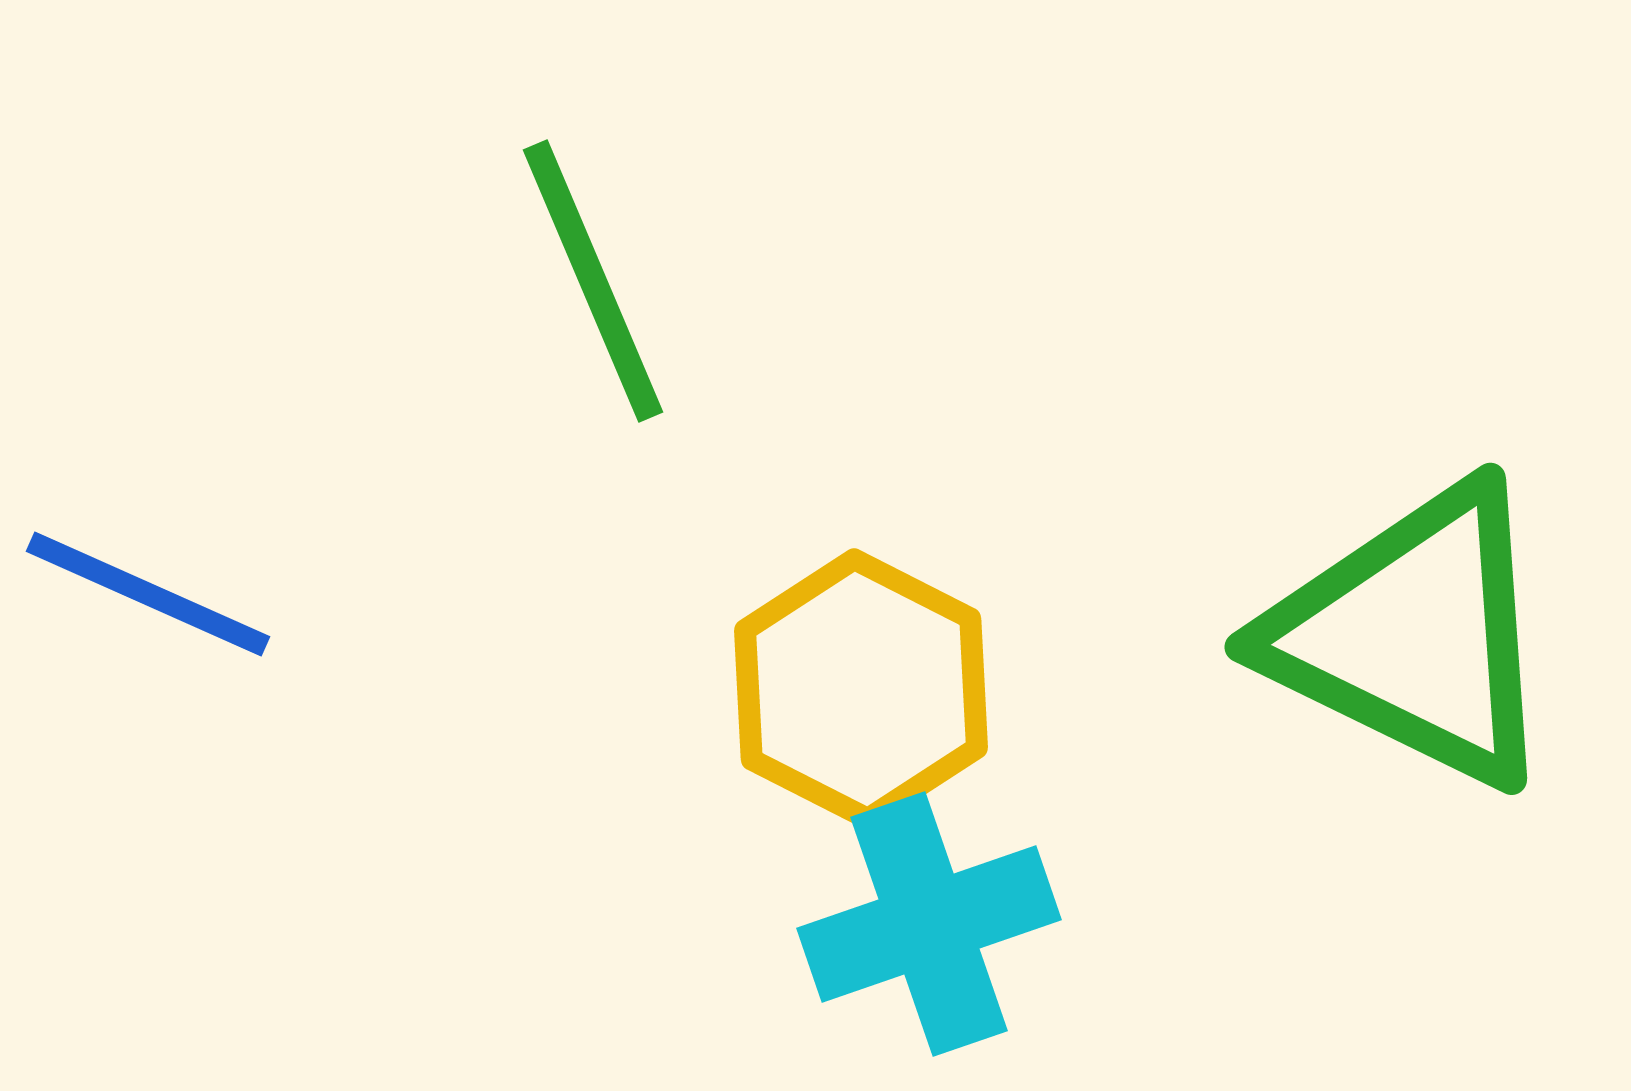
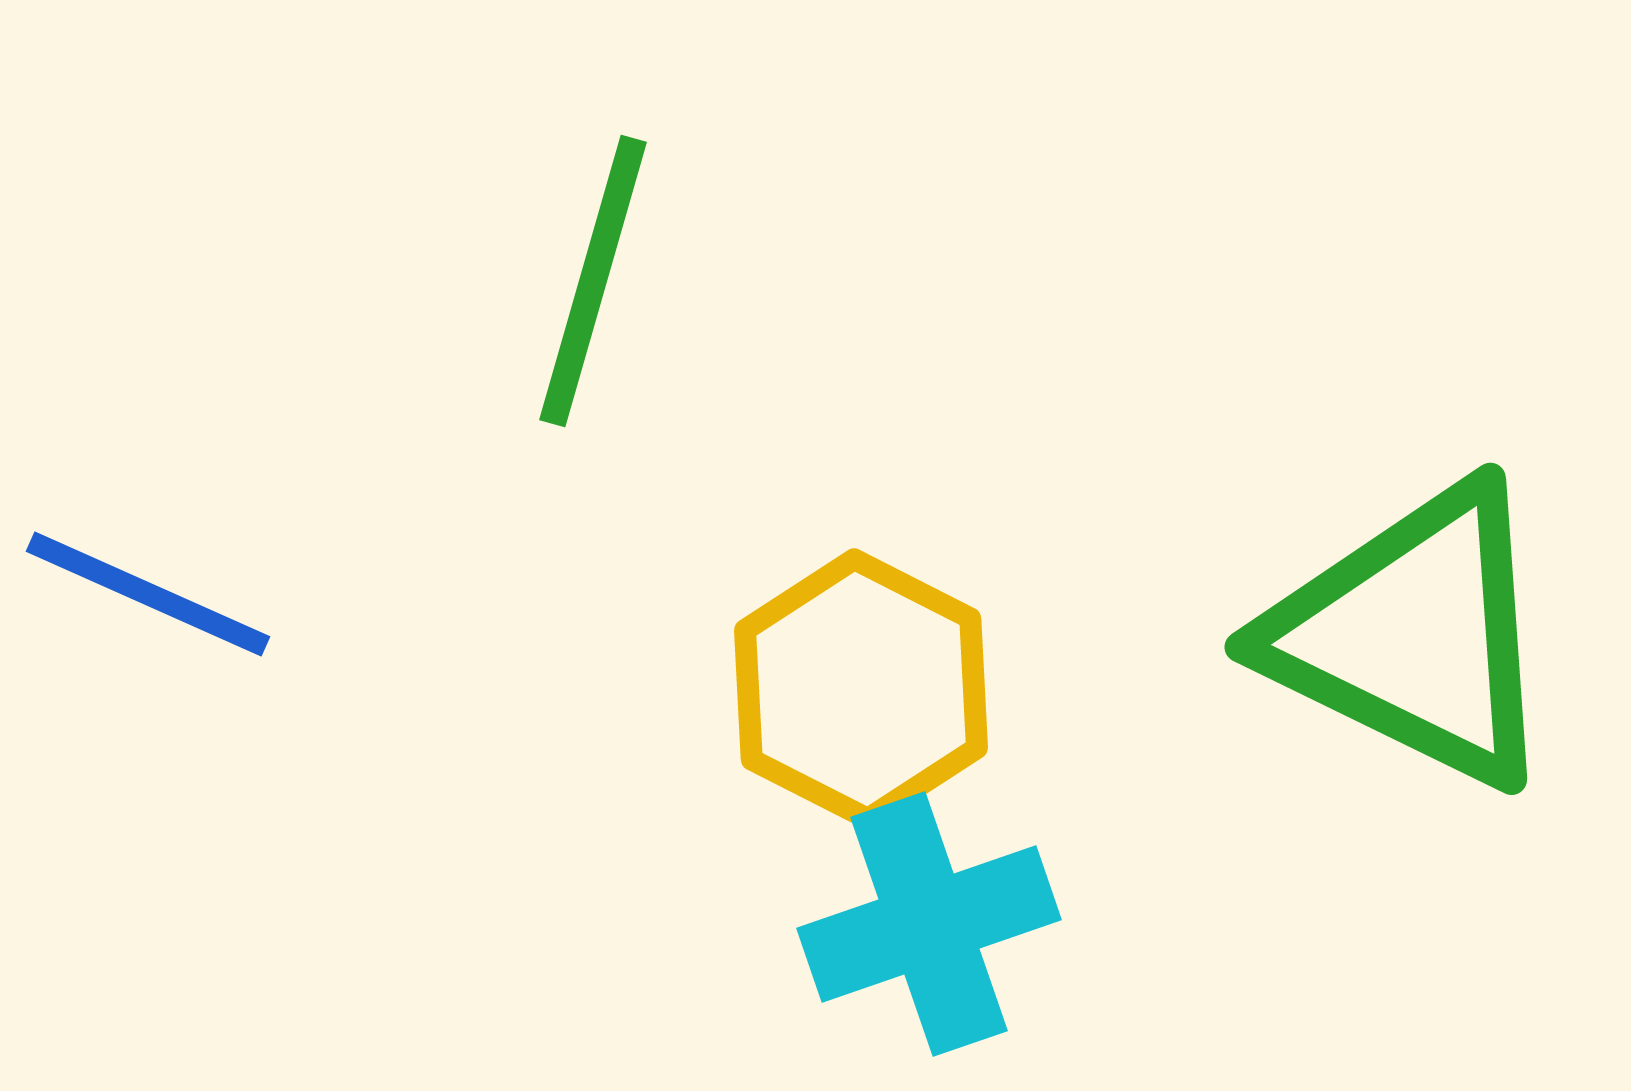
green line: rotated 39 degrees clockwise
